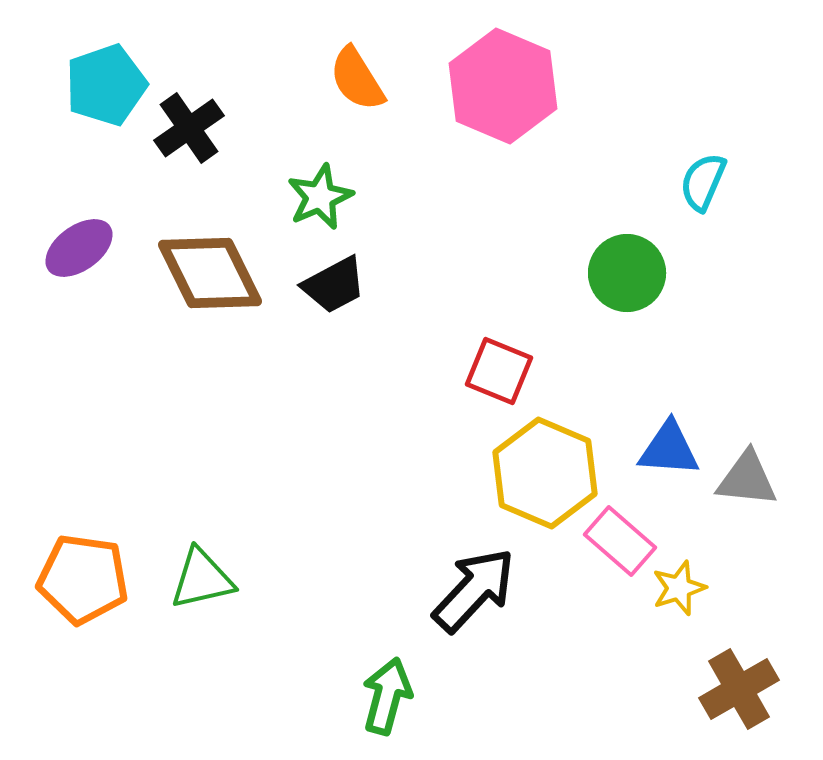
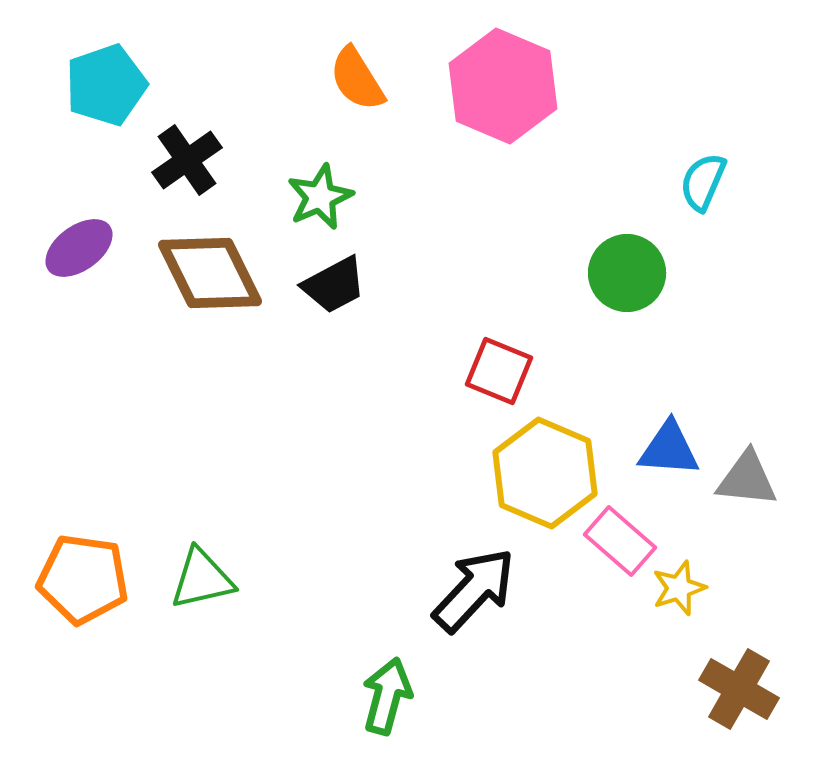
black cross: moved 2 px left, 32 px down
brown cross: rotated 30 degrees counterclockwise
